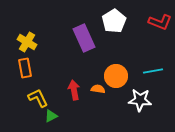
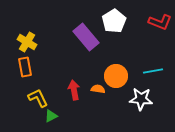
purple rectangle: moved 2 px right, 1 px up; rotated 16 degrees counterclockwise
orange rectangle: moved 1 px up
white star: moved 1 px right, 1 px up
